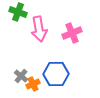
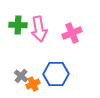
green cross: moved 13 px down; rotated 18 degrees counterclockwise
